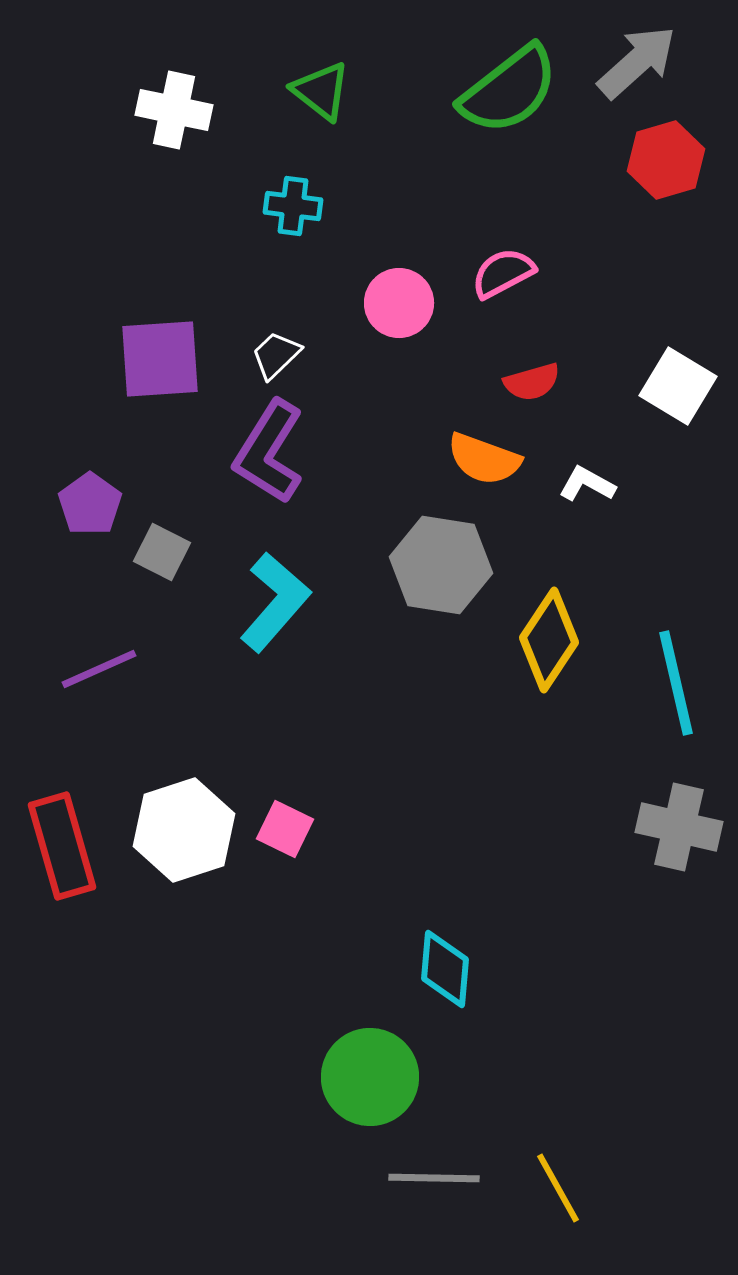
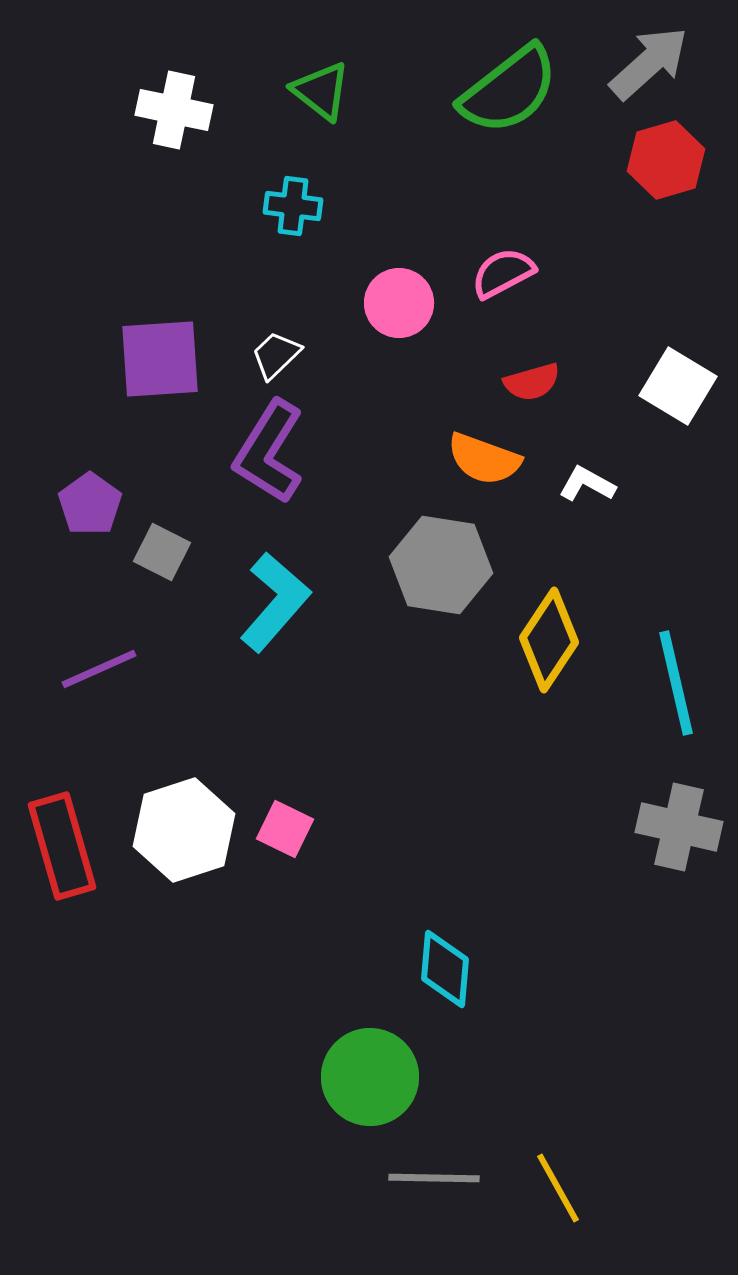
gray arrow: moved 12 px right, 1 px down
